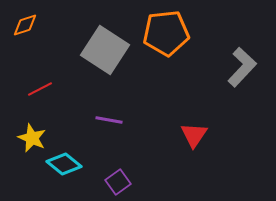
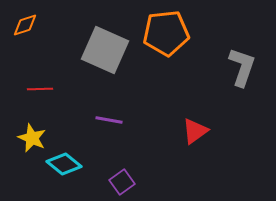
gray square: rotated 9 degrees counterclockwise
gray L-shape: rotated 24 degrees counterclockwise
red line: rotated 25 degrees clockwise
red triangle: moved 1 px right, 4 px up; rotated 20 degrees clockwise
purple square: moved 4 px right
